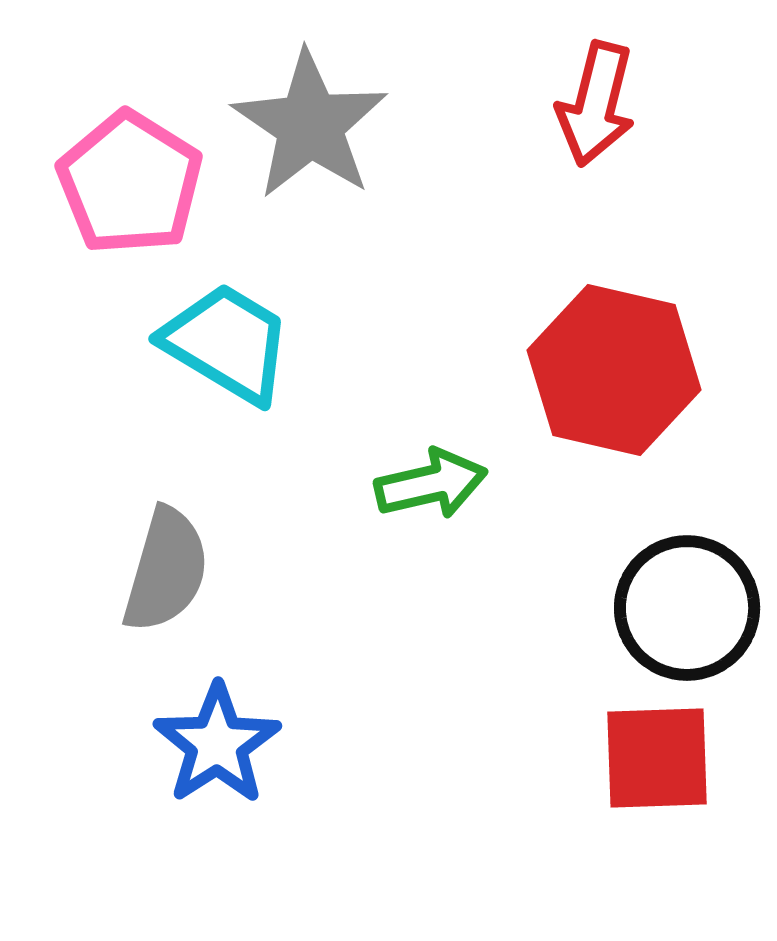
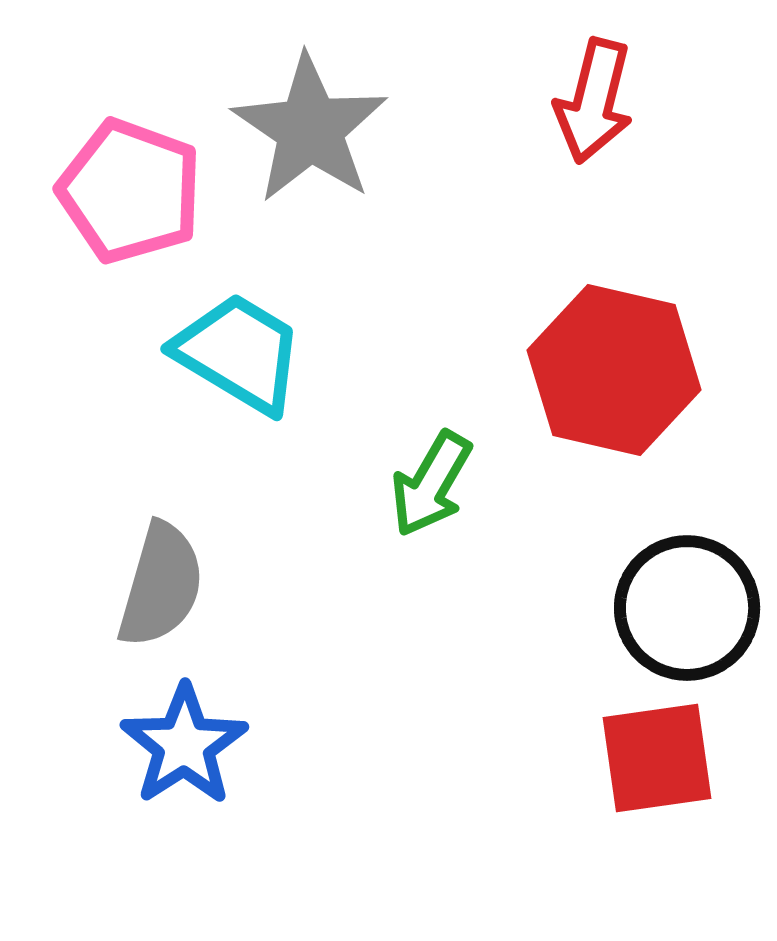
red arrow: moved 2 px left, 3 px up
gray star: moved 4 px down
pink pentagon: moved 8 px down; rotated 12 degrees counterclockwise
cyan trapezoid: moved 12 px right, 10 px down
green arrow: rotated 133 degrees clockwise
gray semicircle: moved 5 px left, 15 px down
blue star: moved 33 px left, 1 px down
red square: rotated 6 degrees counterclockwise
